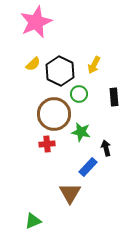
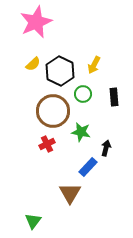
green circle: moved 4 px right
brown circle: moved 1 px left, 3 px up
red cross: rotated 21 degrees counterclockwise
black arrow: rotated 28 degrees clockwise
green triangle: rotated 30 degrees counterclockwise
